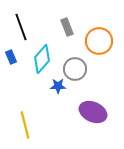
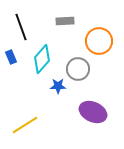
gray rectangle: moved 2 px left, 6 px up; rotated 72 degrees counterclockwise
gray circle: moved 3 px right
yellow line: rotated 72 degrees clockwise
